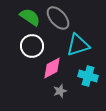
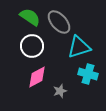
gray ellipse: moved 1 px right, 4 px down
cyan triangle: moved 1 px right, 2 px down
pink diamond: moved 15 px left, 9 px down
cyan cross: moved 2 px up
